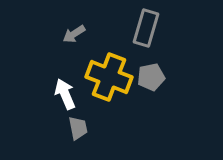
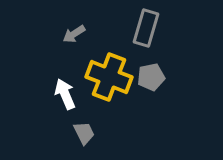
gray trapezoid: moved 6 px right, 5 px down; rotated 15 degrees counterclockwise
